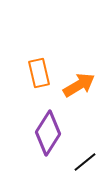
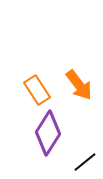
orange rectangle: moved 2 px left, 17 px down; rotated 20 degrees counterclockwise
orange arrow: rotated 84 degrees clockwise
